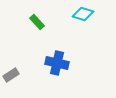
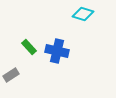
green rectangle: moved 8 px left, 25 px down
blue cross: moved 12 px up
